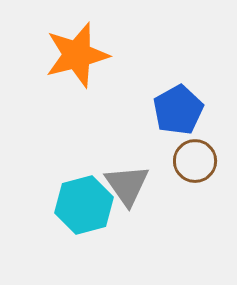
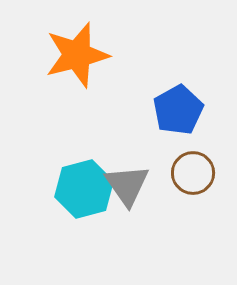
brown circle: moved 2 px left, 12 px down
cyan hexagon: moved 16 px up
